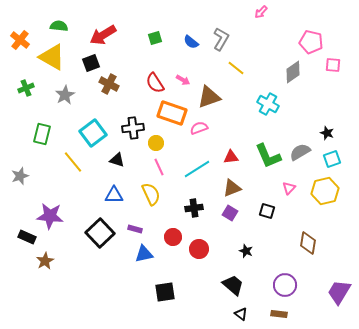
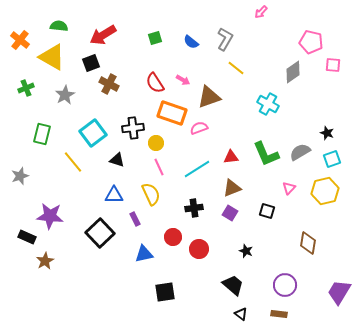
gray L-shape at (221, 39): moved 4 px right
green L-shape at (268, 156): moved 2 px left, 2 px up
purple rectangle at (135, 229): moved 10 px up; rotated 48 degrees clockwise
